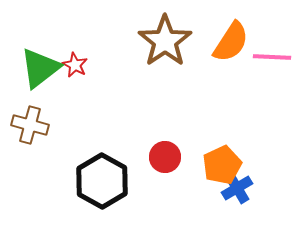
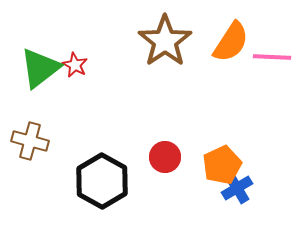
brown cross: moved 16 px down
